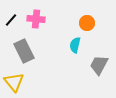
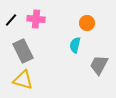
gray rectangle: moved 1 px left
yellow triangle: moved 9 px right, 2 px up; rotated 35 degrees counterclockwise
